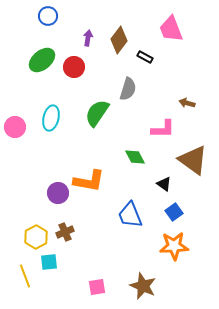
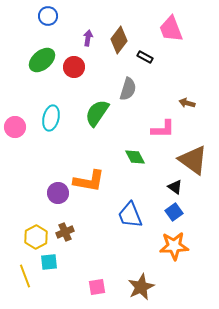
black triangle: moved 11 px right, 3 px down
brown star: moved 2 px left, 1 px down; rotated 24 degrees clockwise
